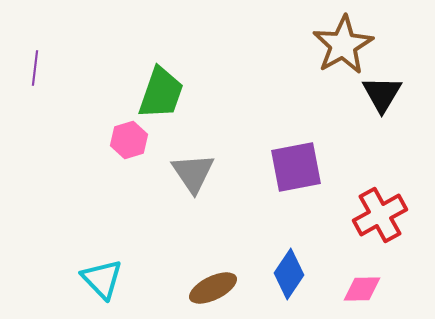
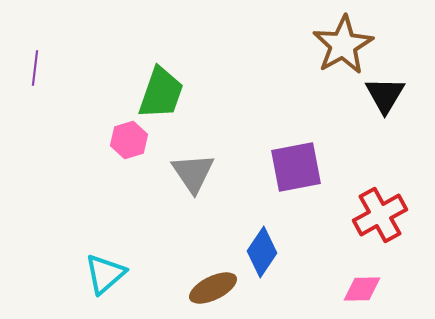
black triangle: moved 3 px right, 1 px down
blue diamond: moved 27 px left, 22 px up
cyan triangle: moved 3 px right, 5 px up; rotated 33 degrees clockwise
